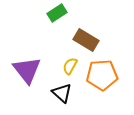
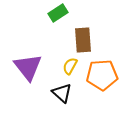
green rectangle: moved 1 px right
brown rectangle: moved 3 px left; rotated 55 degrees clockwise
purple triangle: moved 1 px right, 3 px up
